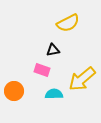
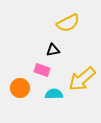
orange circle: moved 6 px right, 3 px up
